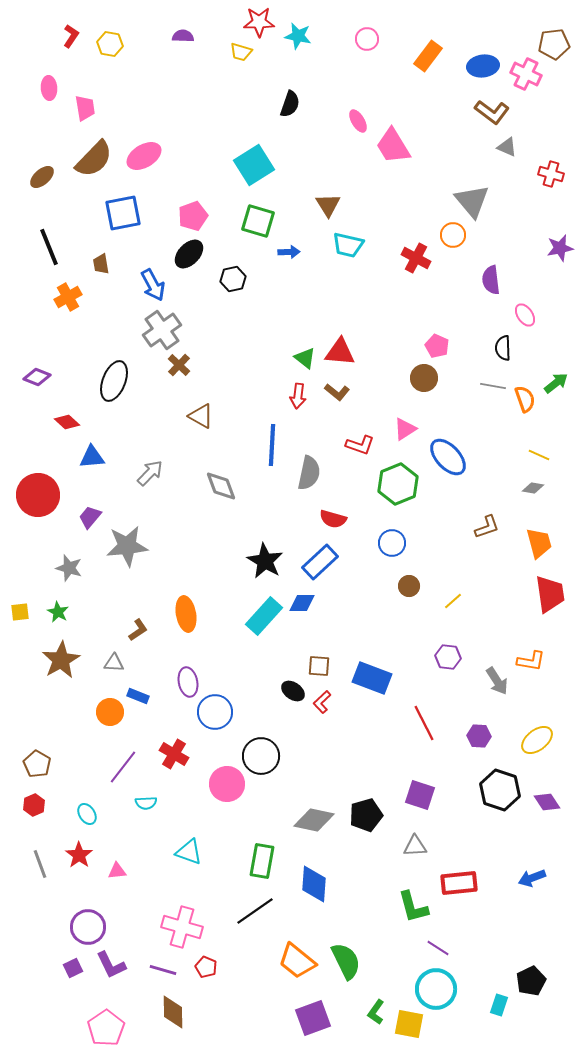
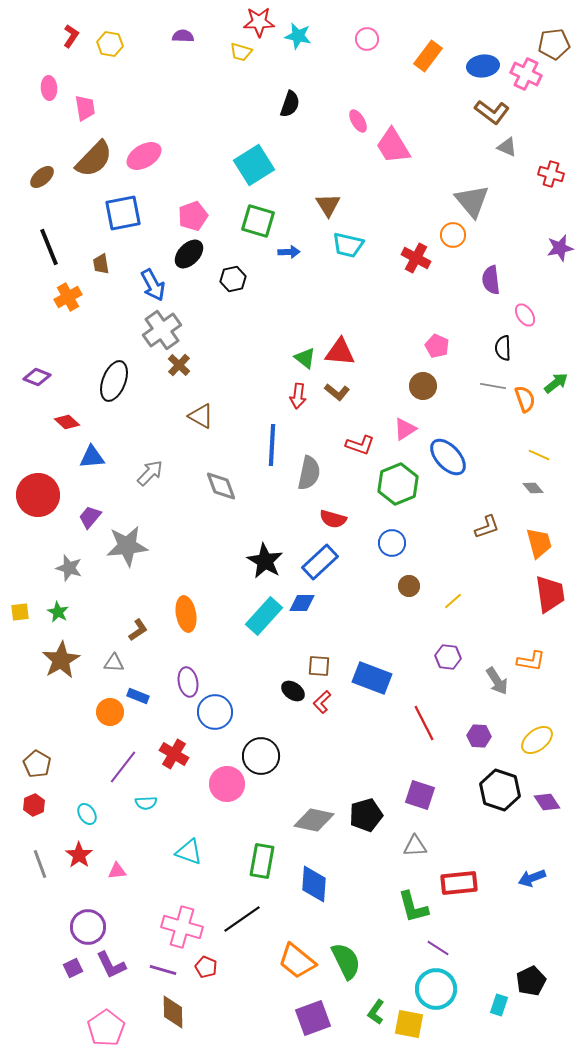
brown circle at (424, 378): moved 1 px left, 8 px down
gray diamond at (533, 488): rotated 40 degrees clockwise
black line at (255, 911): moved 13 px left, 8 px down
